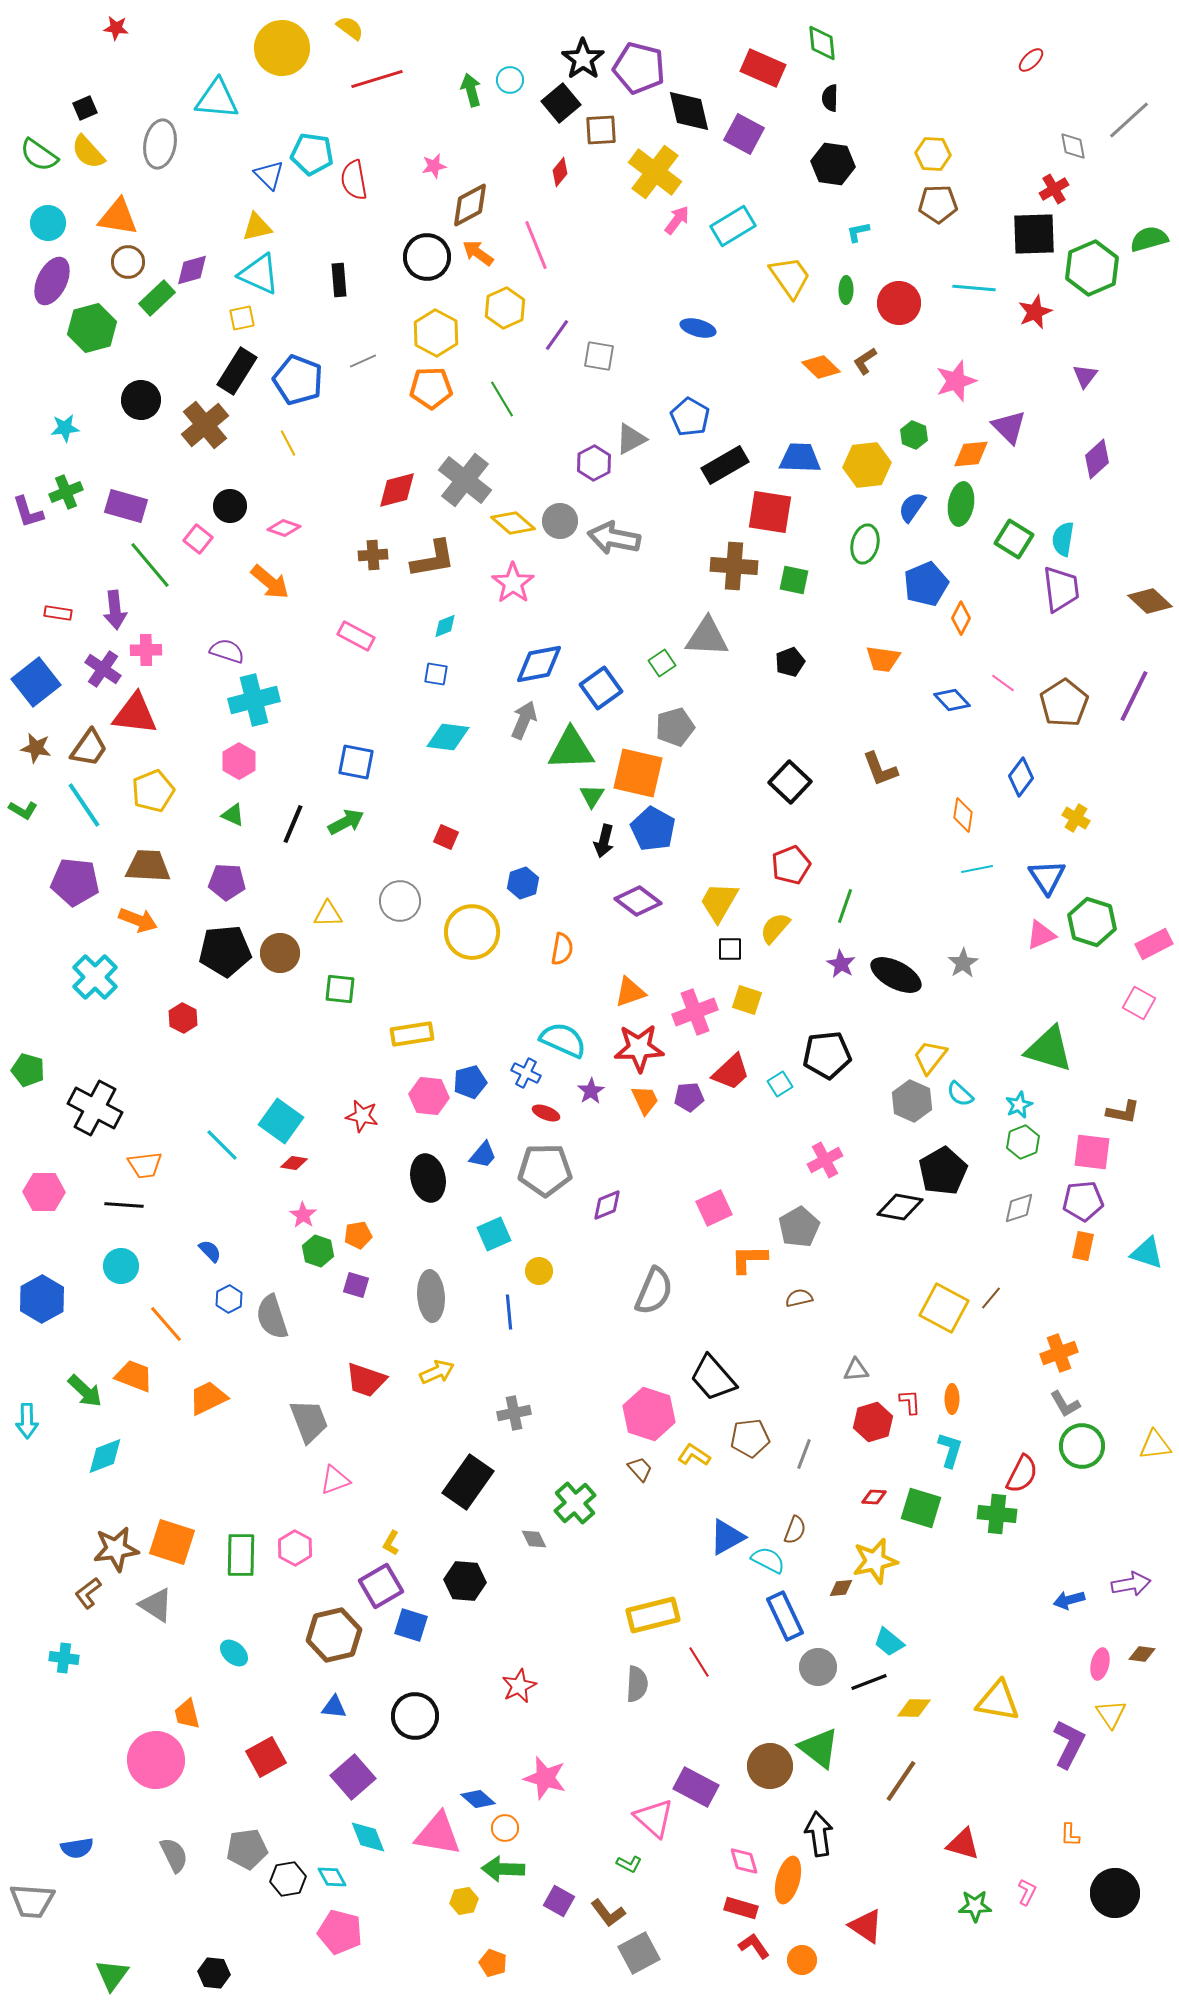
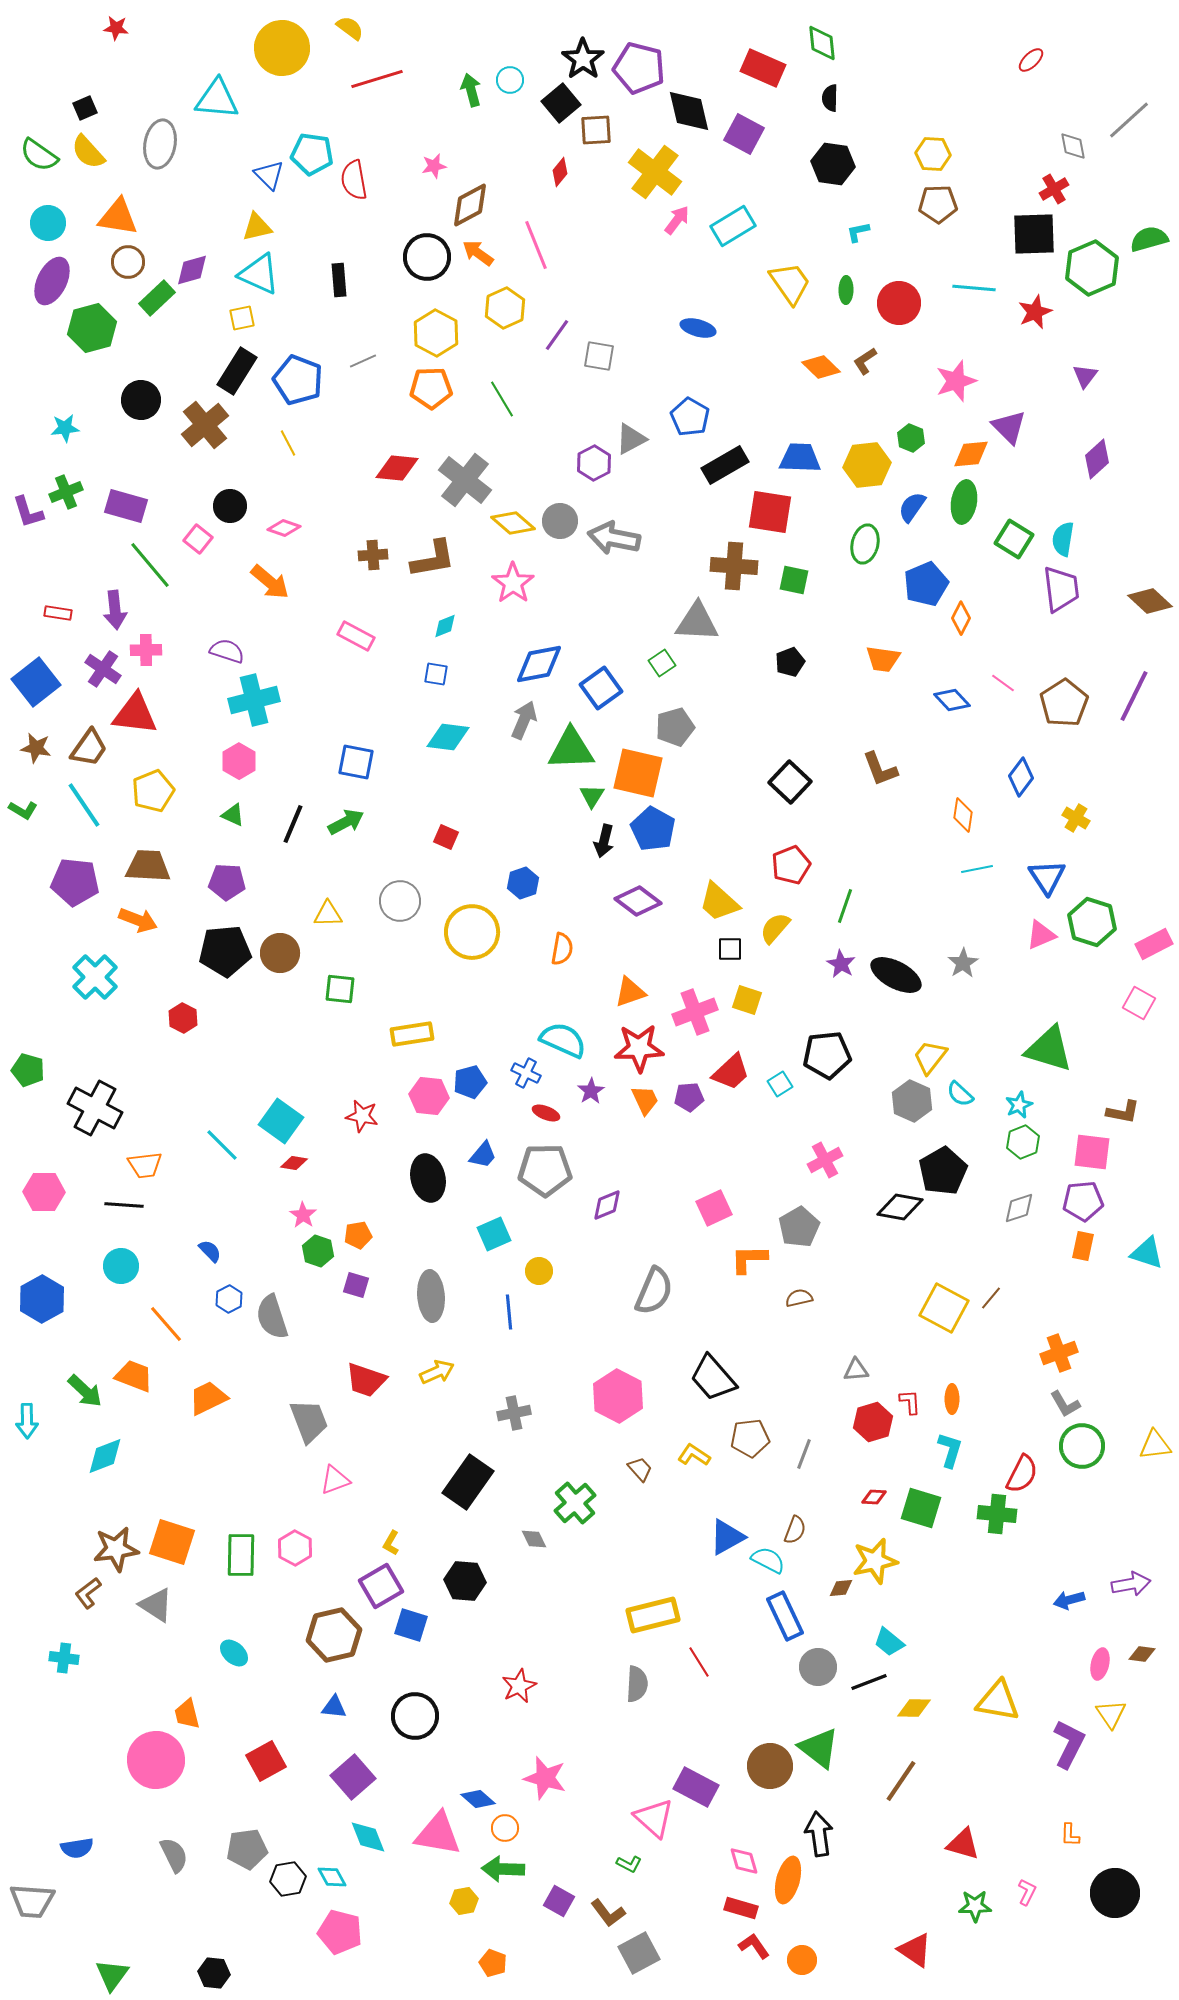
brown square at (601, 130): moved 5 px left
yellow trapezoid at (790, 277): moved 6 px down
green hexagon at (914, 435): moved 3 px left, 3 px down
red diamond at (397, 490): moved 22 px up; rotated 21 degrees clockwise
green ellipse at (961, 504): moved 3 px right, 2 px up
gray triangle at (707, 637): moved 10 px left, 15 px up
yellow trapezoid at (719, 902): rotated 78 degrees counterclockwise
pink hexagon at (649, 1414): moved 31 px left, 18 px up; rotated 9 degrees clockwise
red square at (266, 1757): moved 4 px down
red triangle at (866, 1926): moved 49 px right, 24 px down
